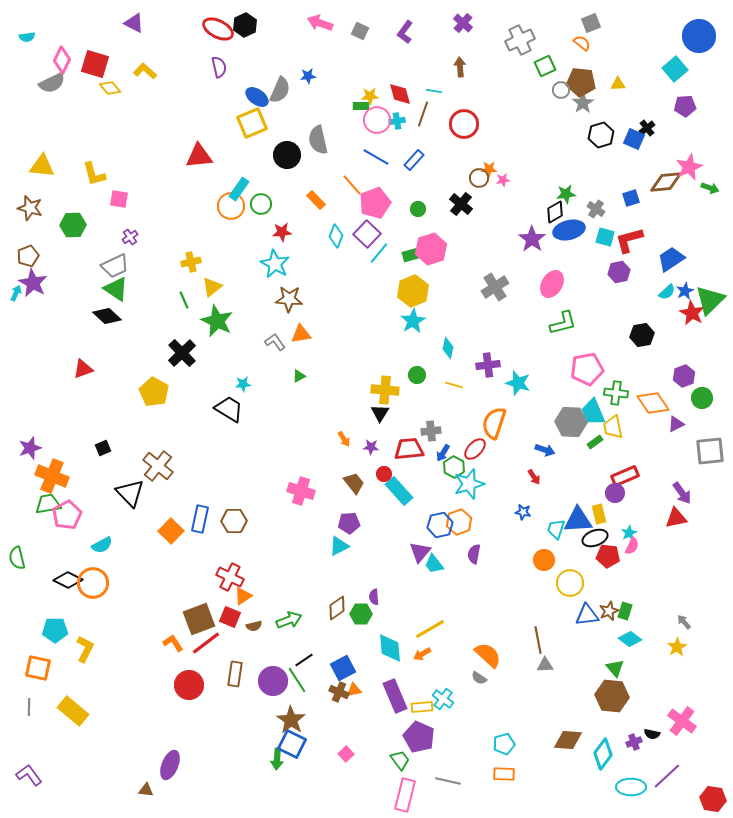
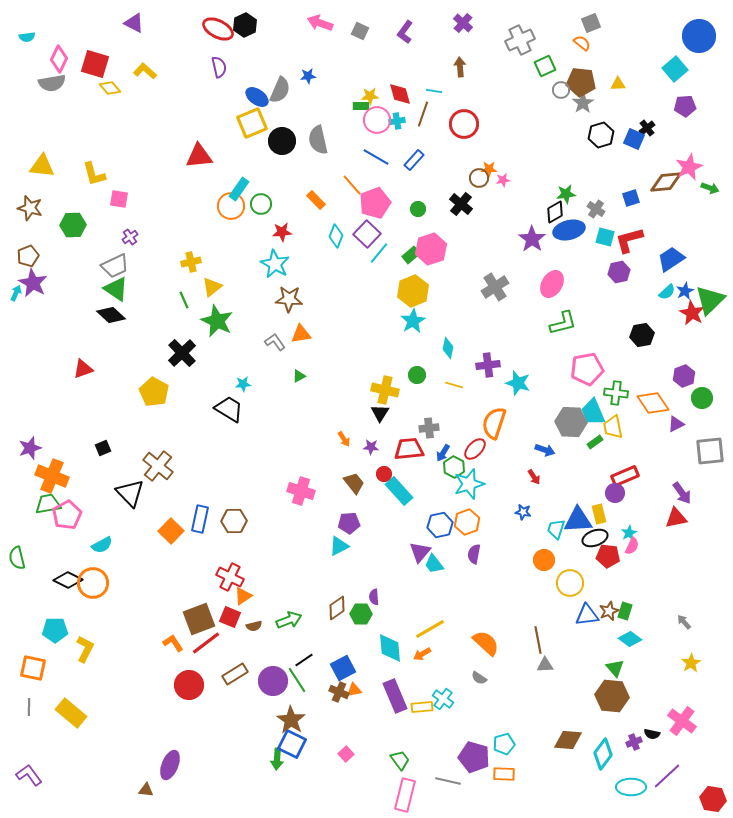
pink diamond at (62, 60): moved 3 px left, 1 px up
gray semicircle at (52, 83): rotated 16 degrees clockwise
black circle at (287, 155): moved 5 px left, 14 px up
green rectangle at (411, 255): rotated 24 degrees counterclockwise
black diamond at (107, 316): moved 4 px right, 1 px up
yellow cross at (385, 390): rotated 8 degrees clockwise
gray cross at (431, 431): moved 2 px left, 3 px up
orange hexagon at (459, 522): moved 8 px right
yellow star at (677, 647): moved 14 px right, 16 px down
orange semicircle at (488, 655): moved 2 px left, 12 px up
orange square at (38, 668): moved 5 px left
brown rectangle at (235, 674): rotated 50 degrees clockwise
yellow rectangle at (73, 711): moved 2 px left, 2 px down
purple pentagon at (419, 737): moved 55 px right, 20 px down; rotated 8 degrees counterclockwise
